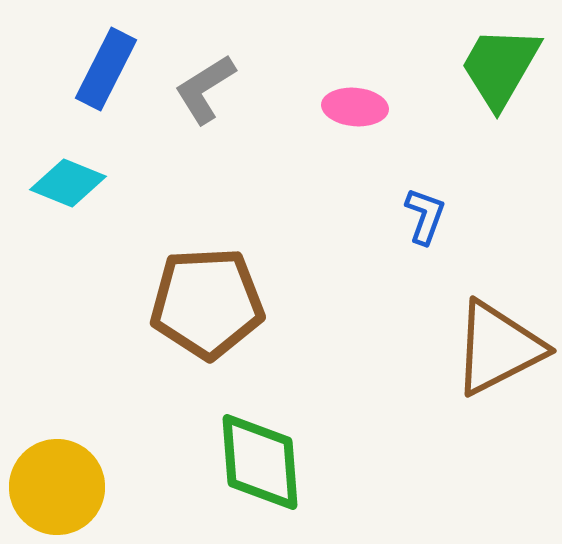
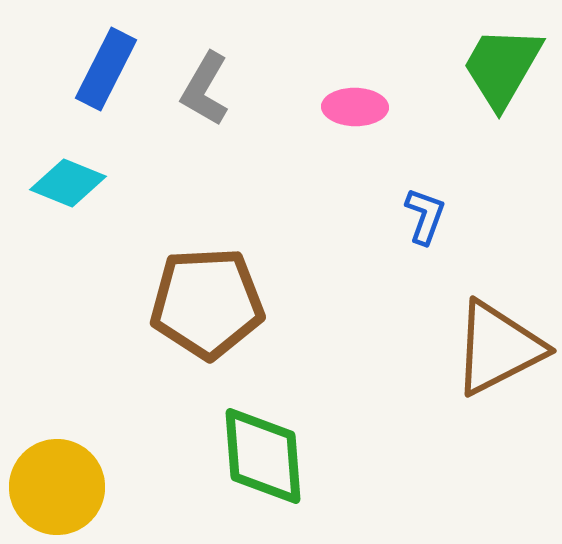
green trapezoid: moved 2 px right
gray L-shape: rotated 28 degrees counterclockwise
pink ellipse: rotated 4 degrees counterclockwise
green diamond: moved 3 px right, 6 px up
